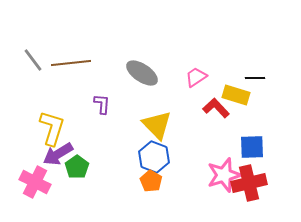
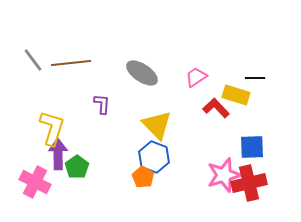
purple arrow: rotated 120 degrees clockwise
orange pentagon: moved 8 px left, 4 px up
